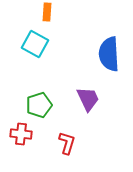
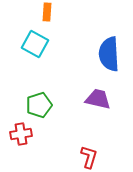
purple trapezoid: moved 10 px right; rotated 52 degrees counterclockwise
red cross: rotated 15 degrees counterclockwise
red L-shape: moved 22 px right, 14 px down
